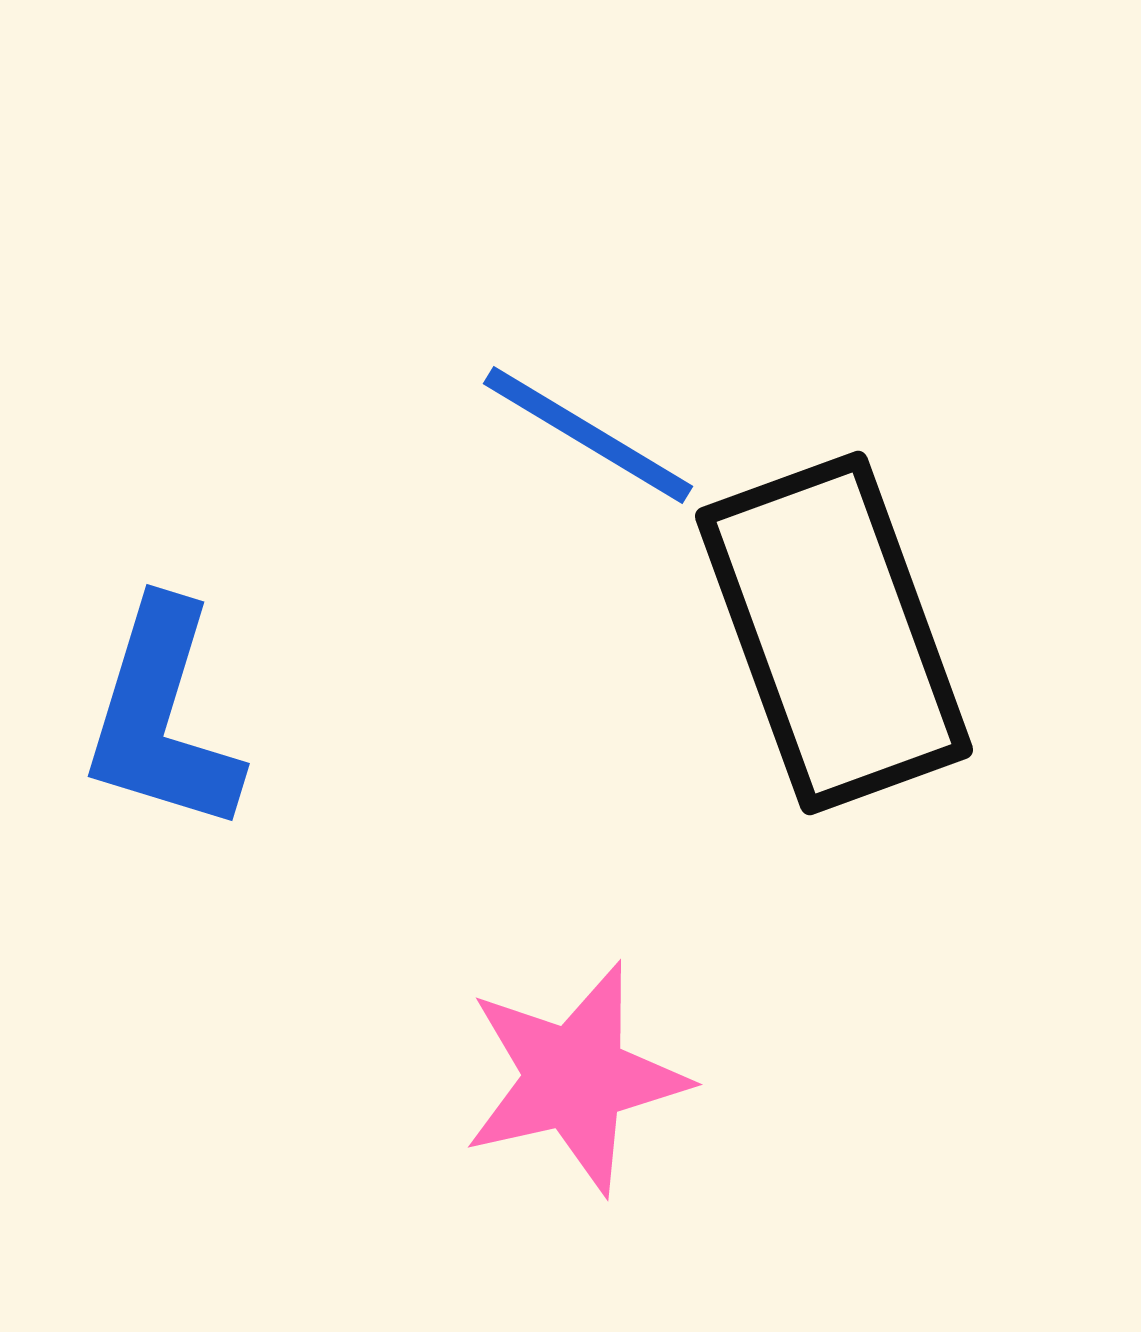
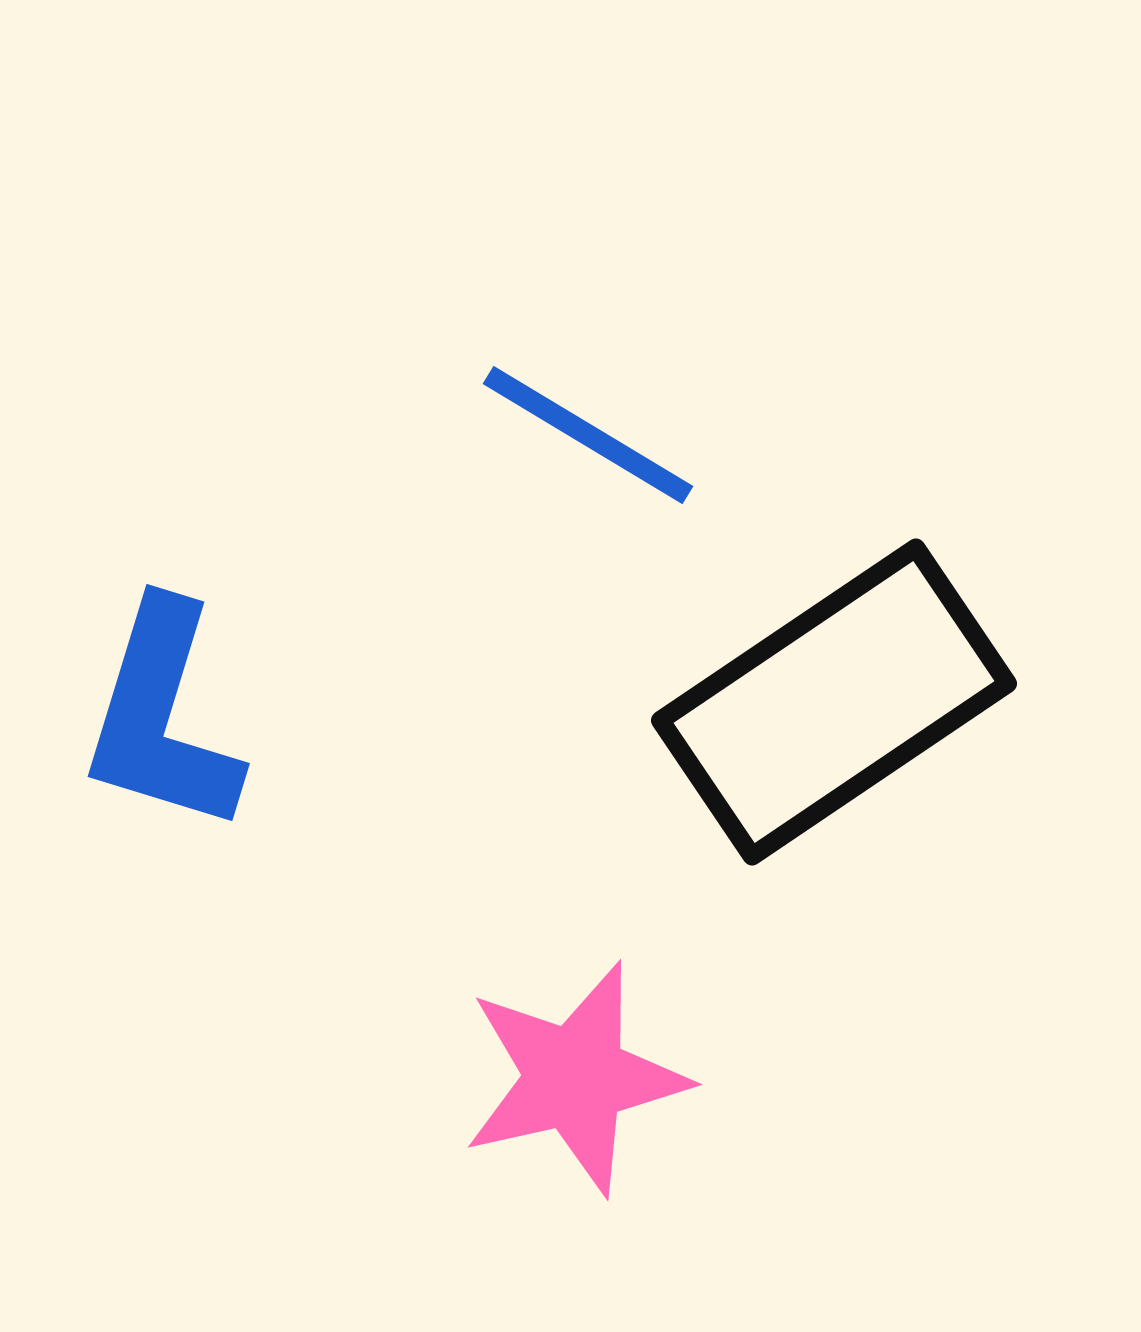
black rectangle: moved 69 px down; rotated 76 degrees clockwise
